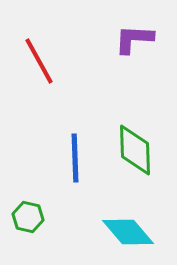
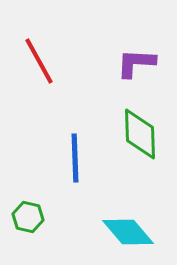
purple L-shape: moved 2 px right, 24 px down
green diamond: moved 5 px right, 16 px up
